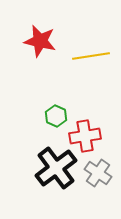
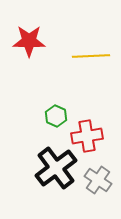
red star: moved 11 px left; rotated 12 degrees counterclockwise
yellow line: rotated 6 degrees clockwise
red cross: moved 2 px right
gray cross: moved 7 px down
